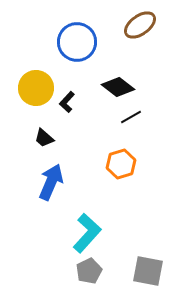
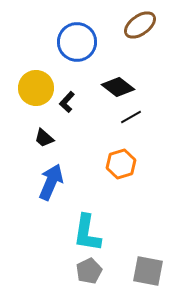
cyan L-shape: rotated 147 degrees clockwise
